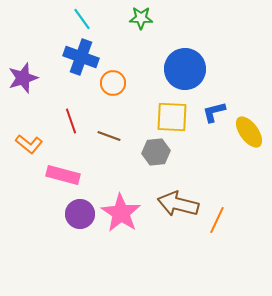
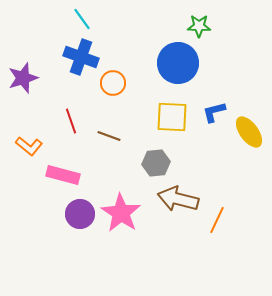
green star: moved 58 px right, 8 px down
blue circle: moved 7 px left, 6 px up
orange L-shape: moved 2 px down
gray hexagon: moved 11 px down
brown arrow: moved 5 px up
